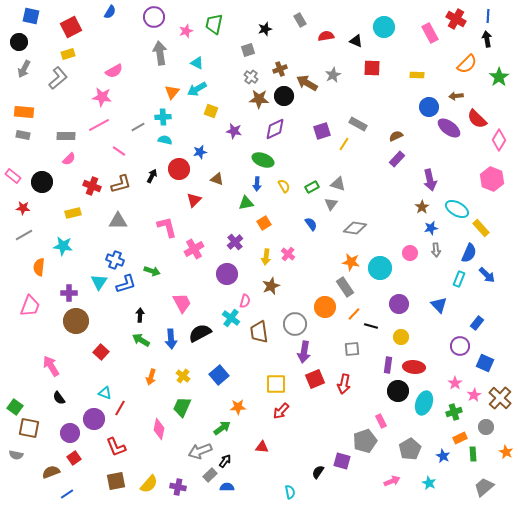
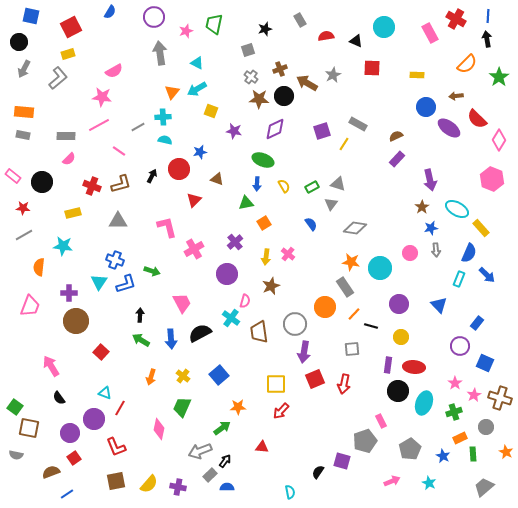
blue circle at (429, 107): moved 3 px left
brown cross at (500, 398): rotated 25 degrees counterclockwise
